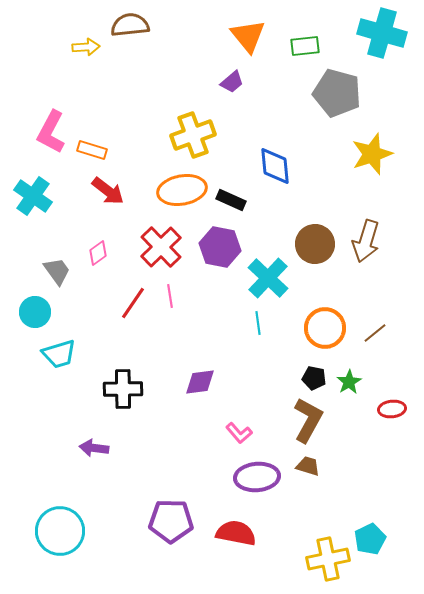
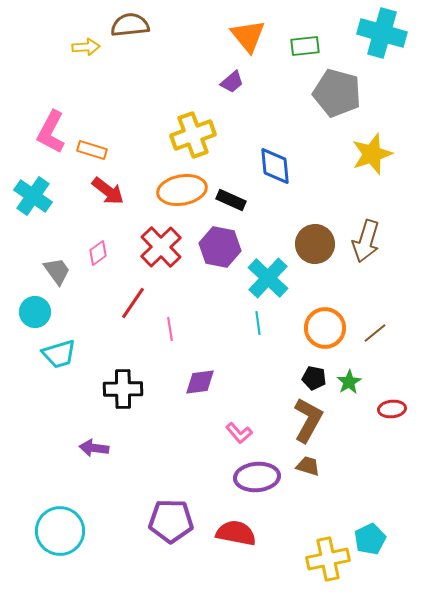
pink line at (170, 296): moved 33 px down
